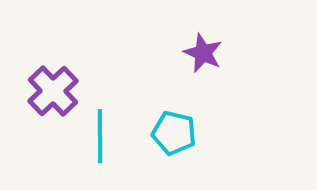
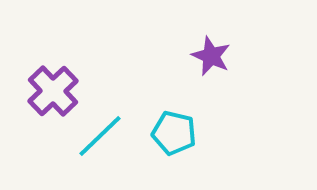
purple star: moved 8 px right, 3 px down
cyan line: rotated 46 degrees clockwise
